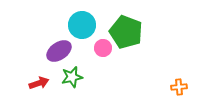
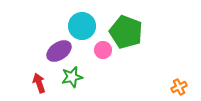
cyan circle: moved 1 px down
pink circle: moved 2 px down
red arrow: rotated 90 degrees counterclockwise
orange cross: rotated 21 degrees counterclockwise
